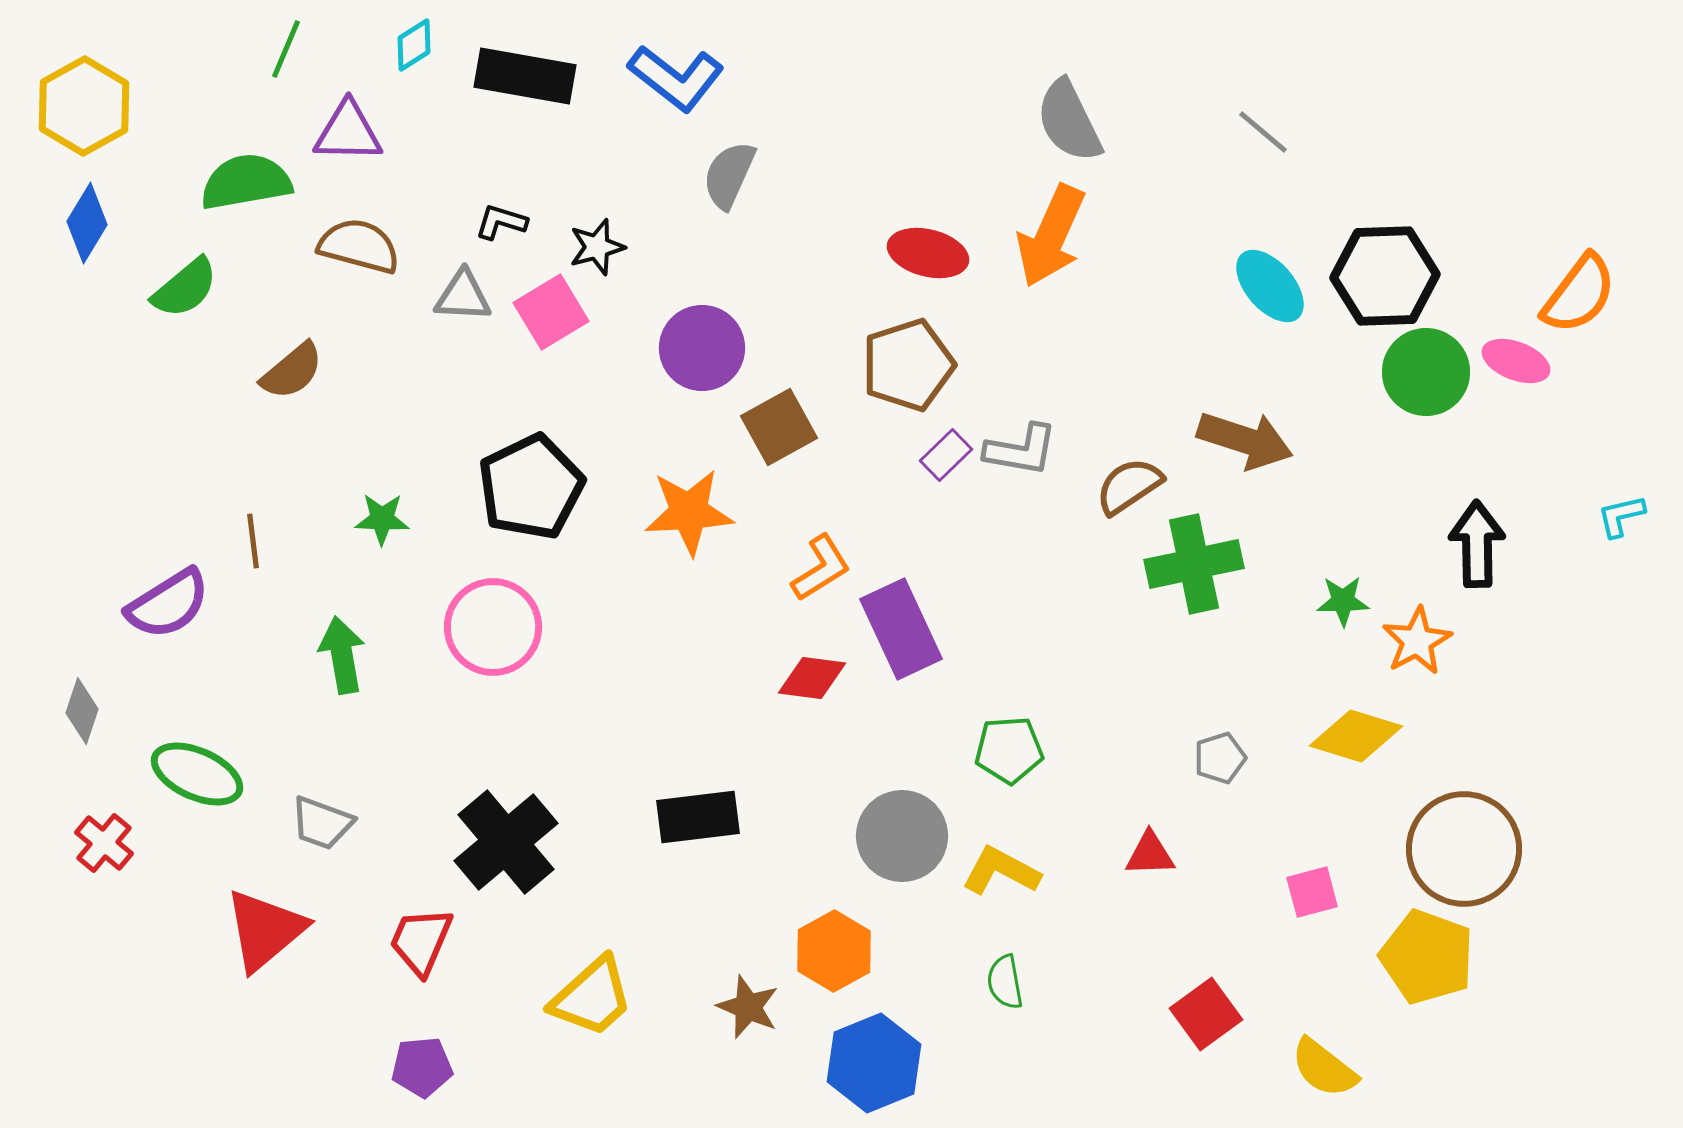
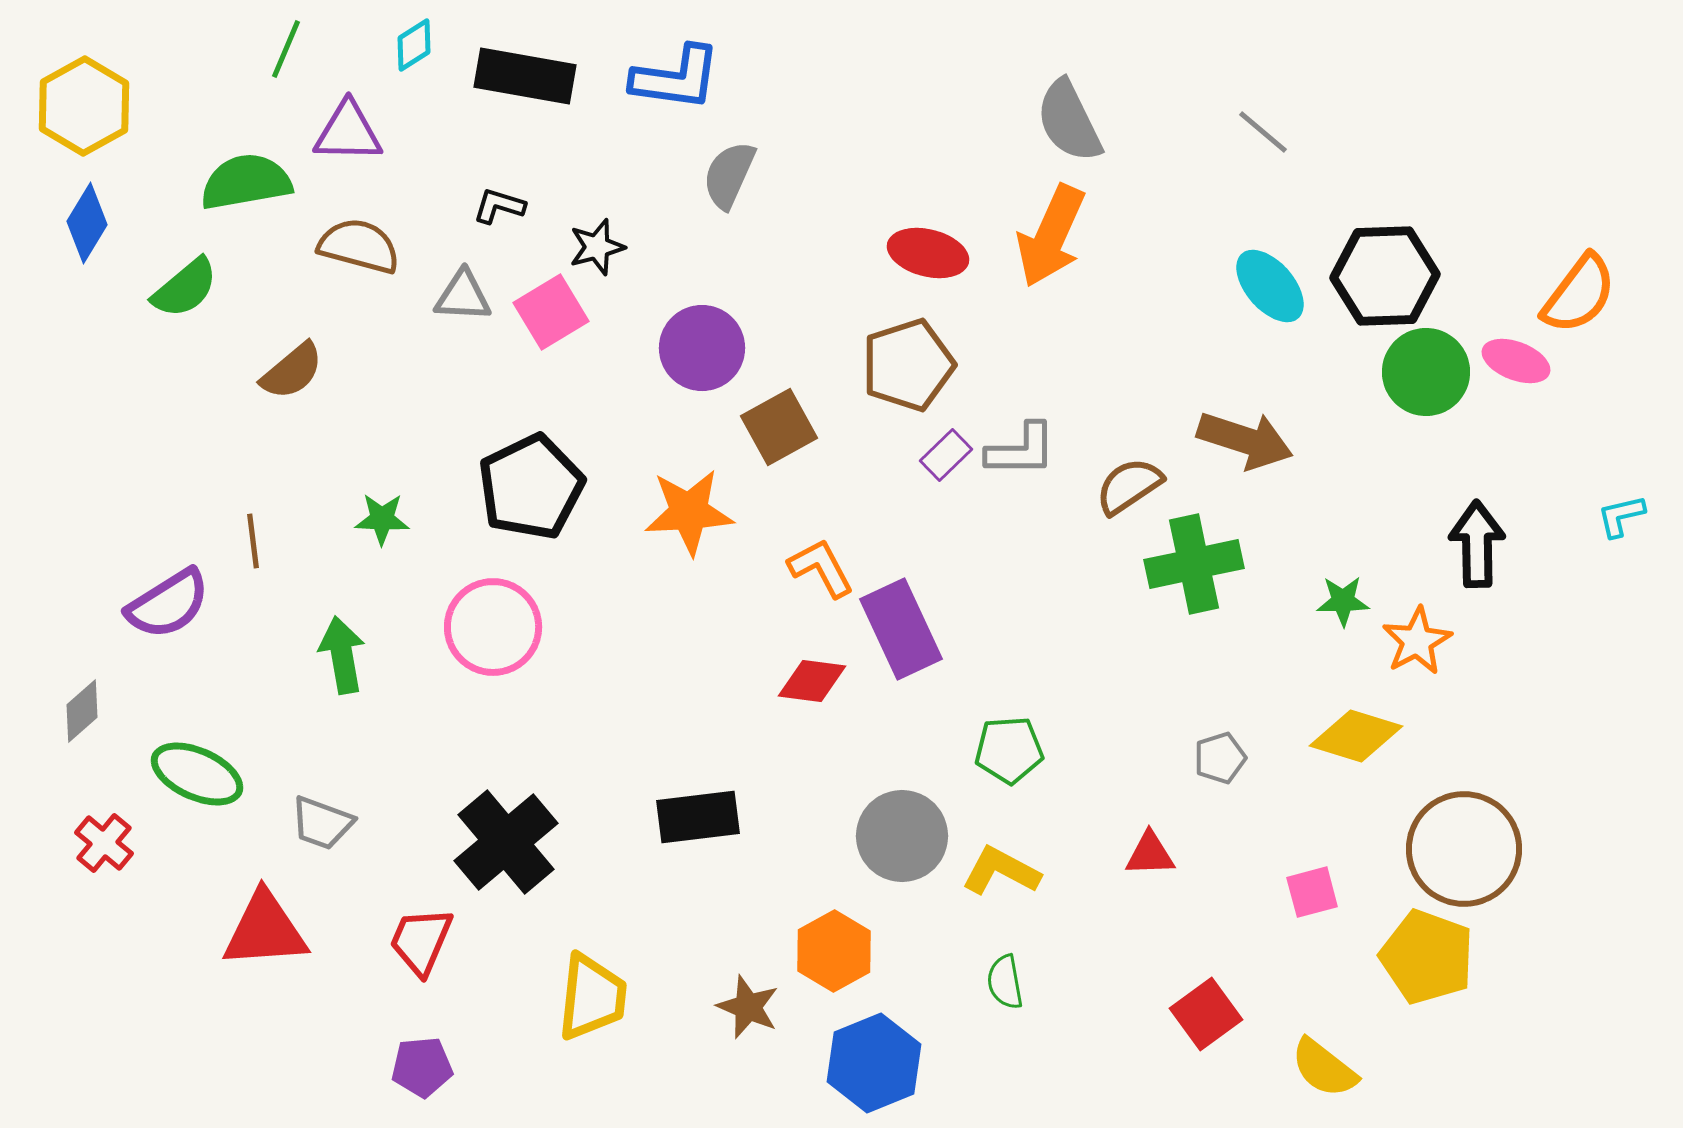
blue L-shape at (676, 78): rotated 30 degrees counterclockwise
black L-shape at (501, 222): moved 2 px left, 16 px up
gray L-shape at (1021, 450): rotated 10 degrees counterclockwise
orange L-shape at (821, 568): rotated 86 degrees counterclockwise
red diamond at (812, 678): moved 3 px down
gray diamond at (82, 711): rotated 30 degrees clockwise
red triangle at (265, 930): rotated 36 degrees clockwise
yellow trapezoid at (592, 997): rotated 42 degrees counterclockwise
